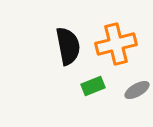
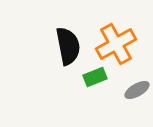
orange cross: rotated 15 degrees counterclockwise
green rectangle: moved 2 px right, 9 px up
